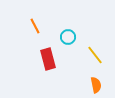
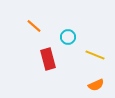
orange line: moved 1 px left; rotated 21 degrees counterclockwise
yellow line: rotated 30 degrees counterclockwise
orange semicircle: rotated 77 degrees clockwise
